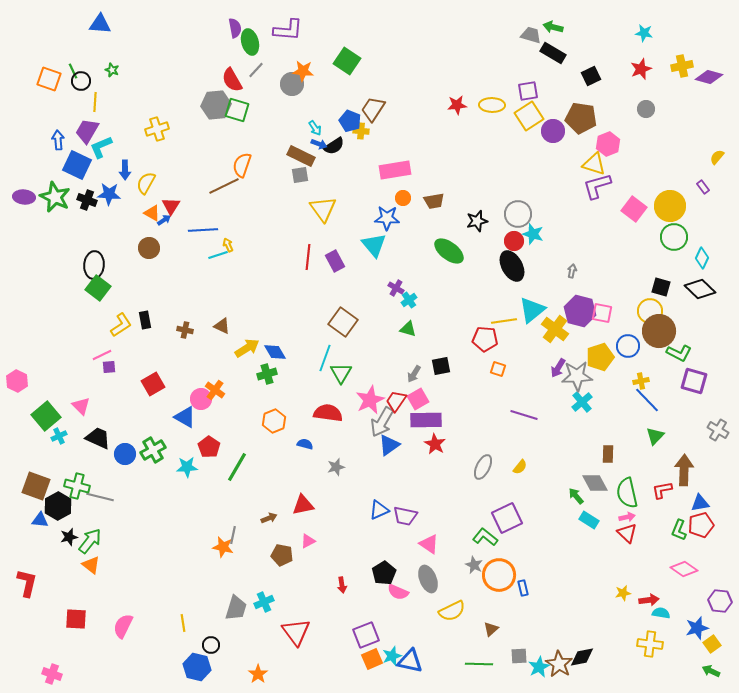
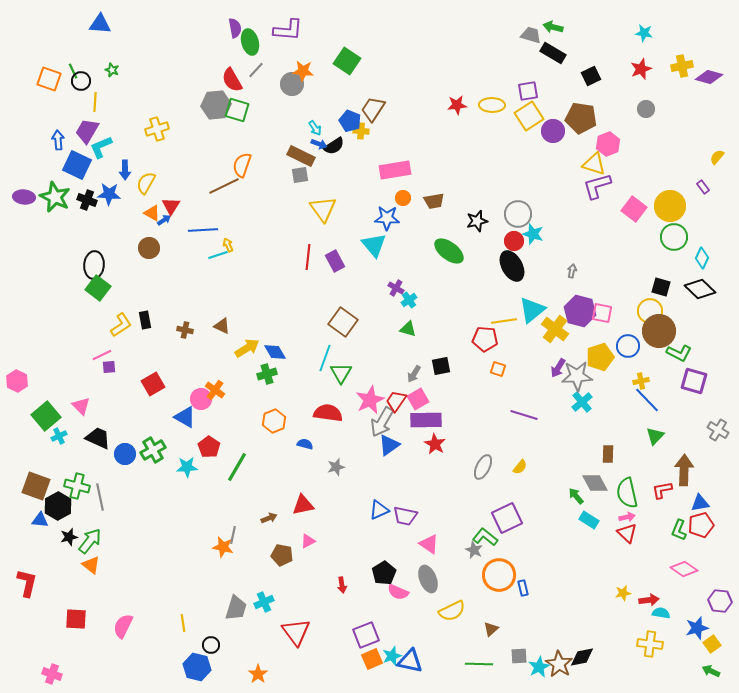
gray line at (100, 497): rotated 64 degrees clockwise
gray star at (474, 565): moved 15 px up
